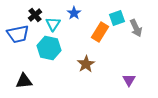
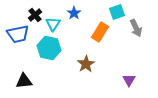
cyan square: moved 6 px up
